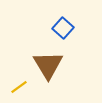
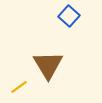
blue square: moved 6 px right, 12 px up
